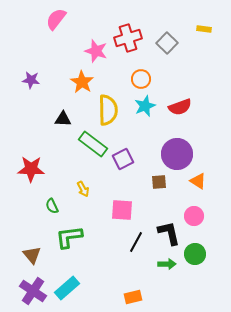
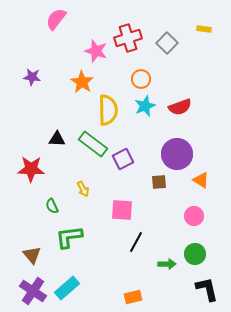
purple star: moved 1 px right, 3 px up
black triangle: moved 6 px left, 20 px down
orange triangle: moved 3 px right, 1 px up
black L-shape: moved 38 px right, 56 px down
